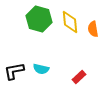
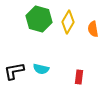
yellow diamond: moved 2 px left; rotated 35 degrees clockwise
red rectangle: rotated 40 degrees counterclockwise
